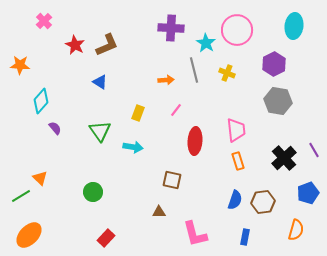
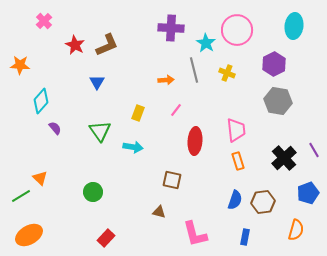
blue triangle: moved 3 px left; rotated 28 degrees clockwise
brown triangle: rotated 16 degrees clockwise
orange ellipse: rotated 16 degrees clockwise
